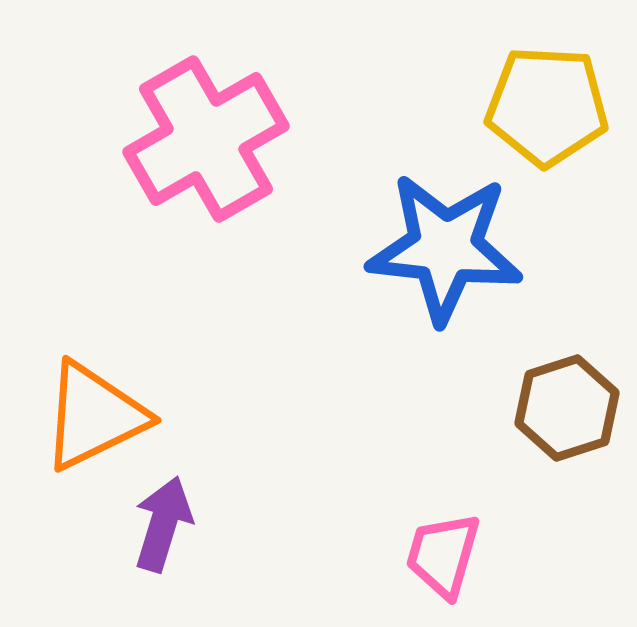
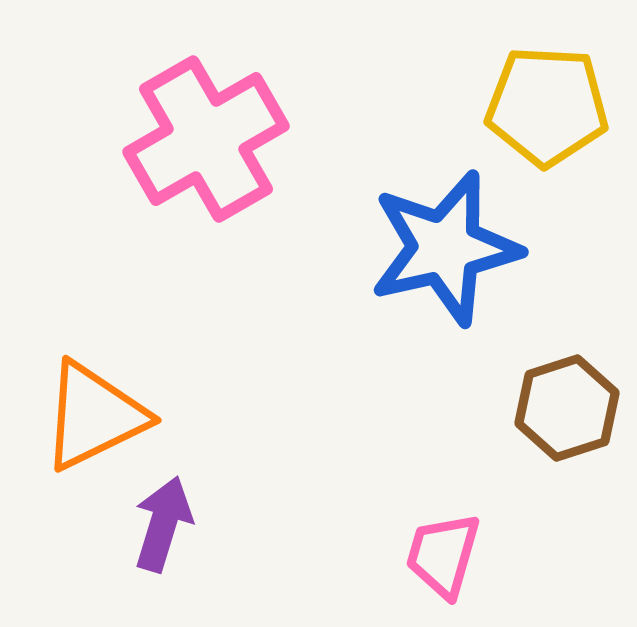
blue star: rotated 19 degrees counterclockwise
